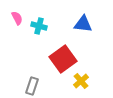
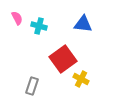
yellow cross: moved 2 px up; rotated 21 degrees counterclockwise
